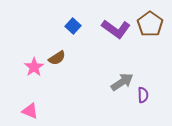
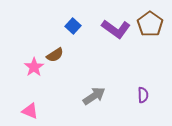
brown semicircle: moved 2 px left, 3 px up
gray arrow: moved 28 px left, 14 px down
